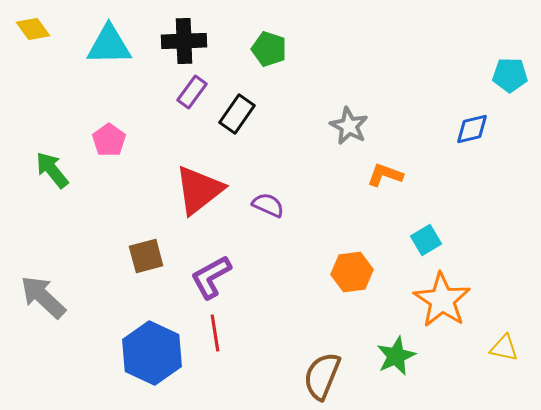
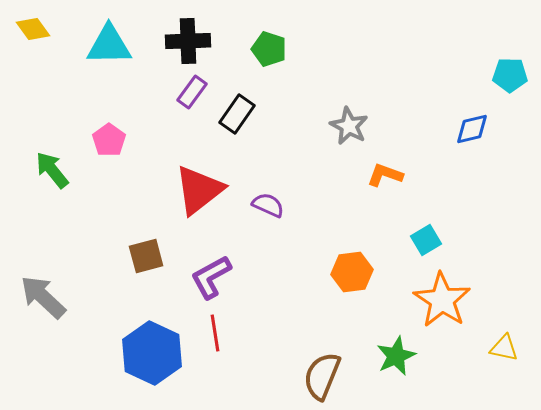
black cross: moved 4 px right
